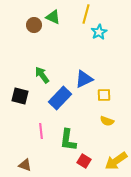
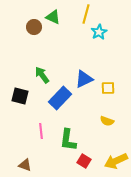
brown circle: moved 2 px down
yellow square: moved 4 px right, 7 px up
yellow arrow: rotated 10 degrees clockwise
